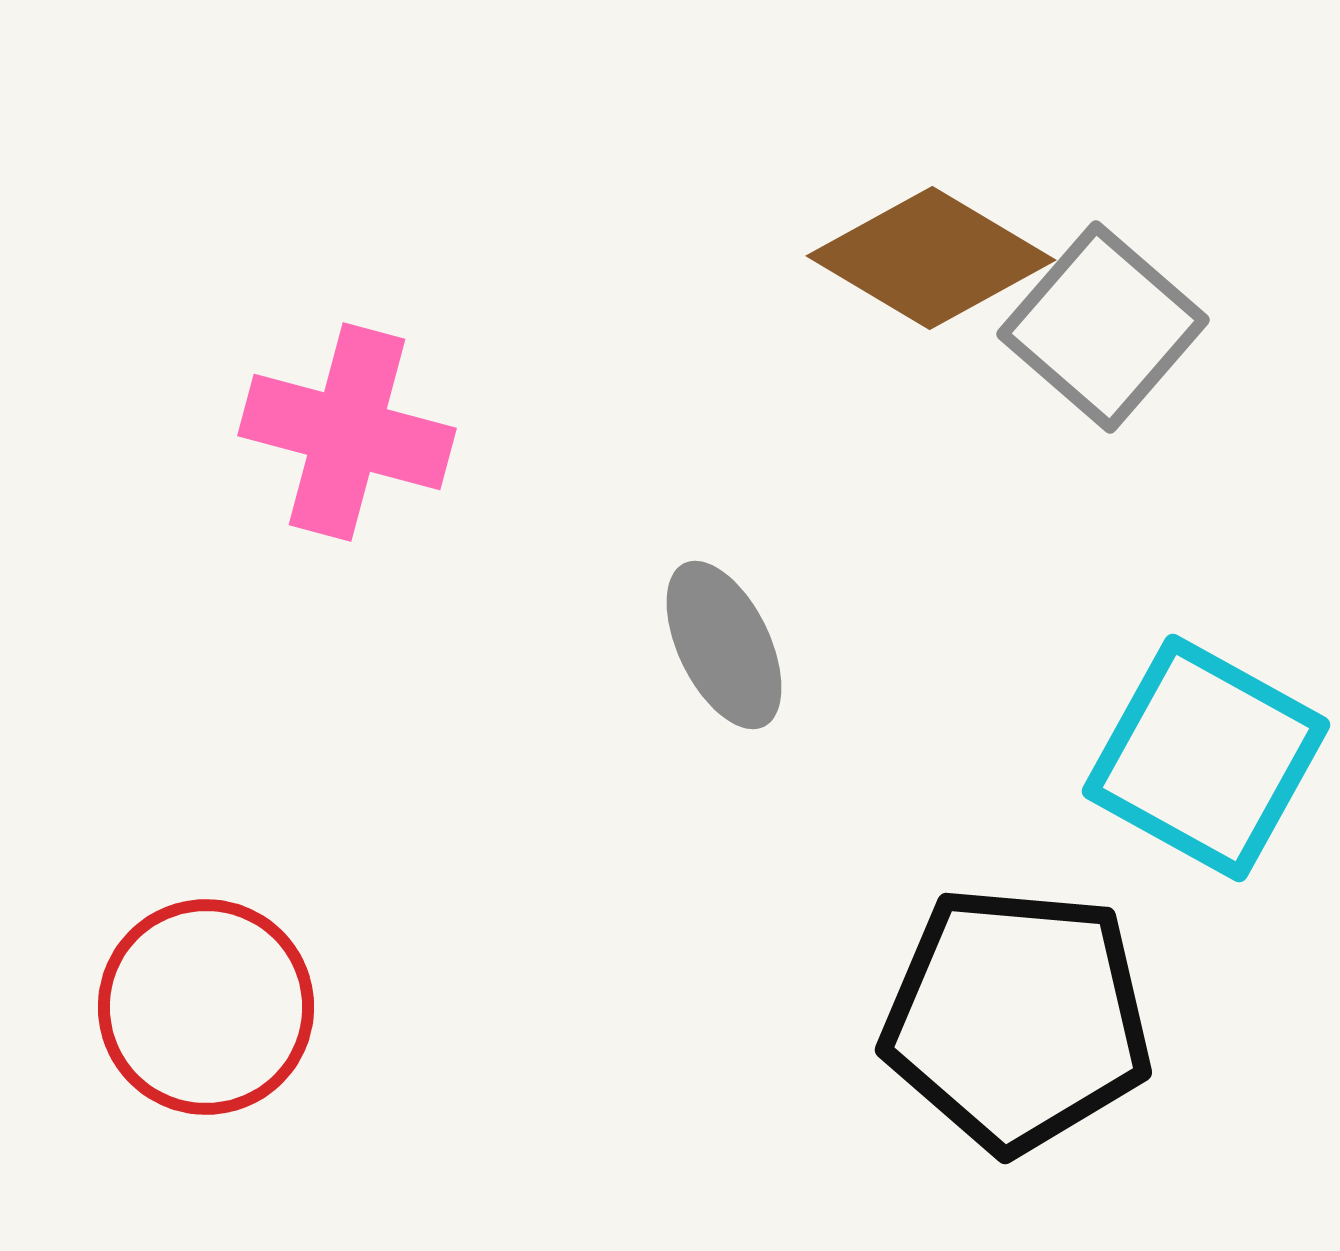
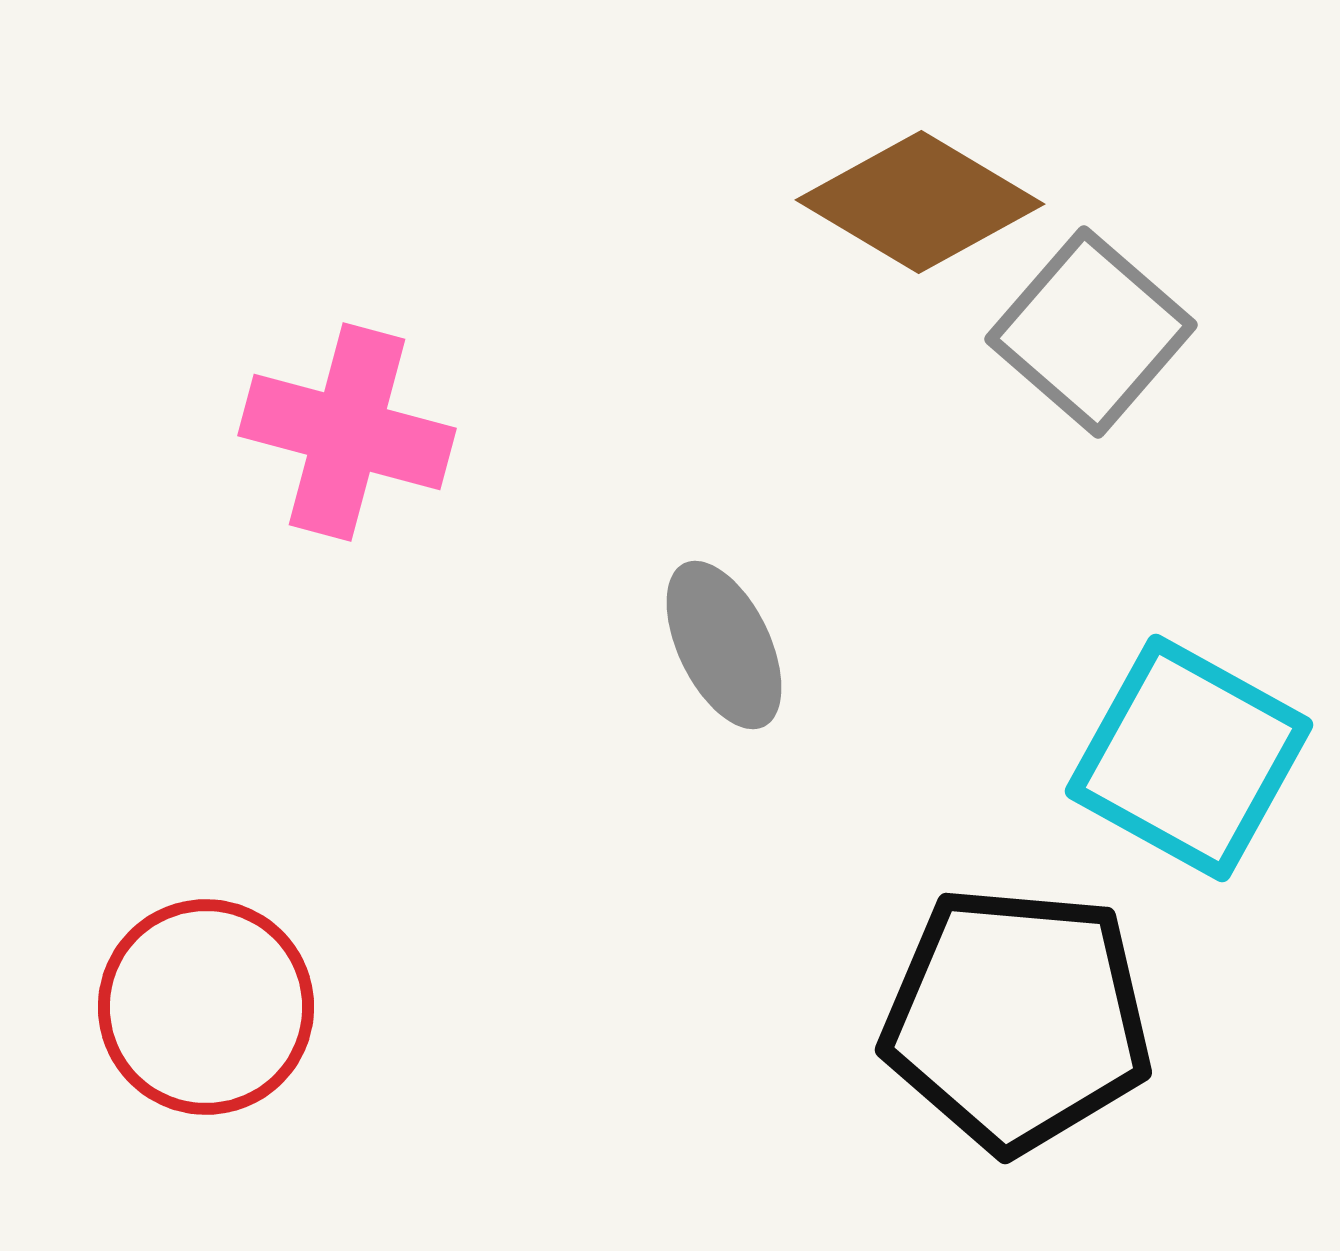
brown diamond: moved 11 px left, 56 px up
gray square: moved 12 px left, 5 px down
cyan square: moved 17 px left
